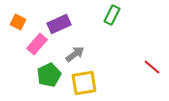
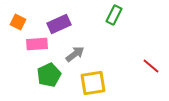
green rectangle: moved 2 px right
pink rectangle: rotated 45 degrees clockwise
red line: moved 1 px left, 1 px up
yellow square: moved 9 px right
